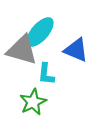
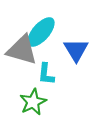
cyan ellipse: moved 1 px right
blue triangle: rotated 36 degrees clockwise
